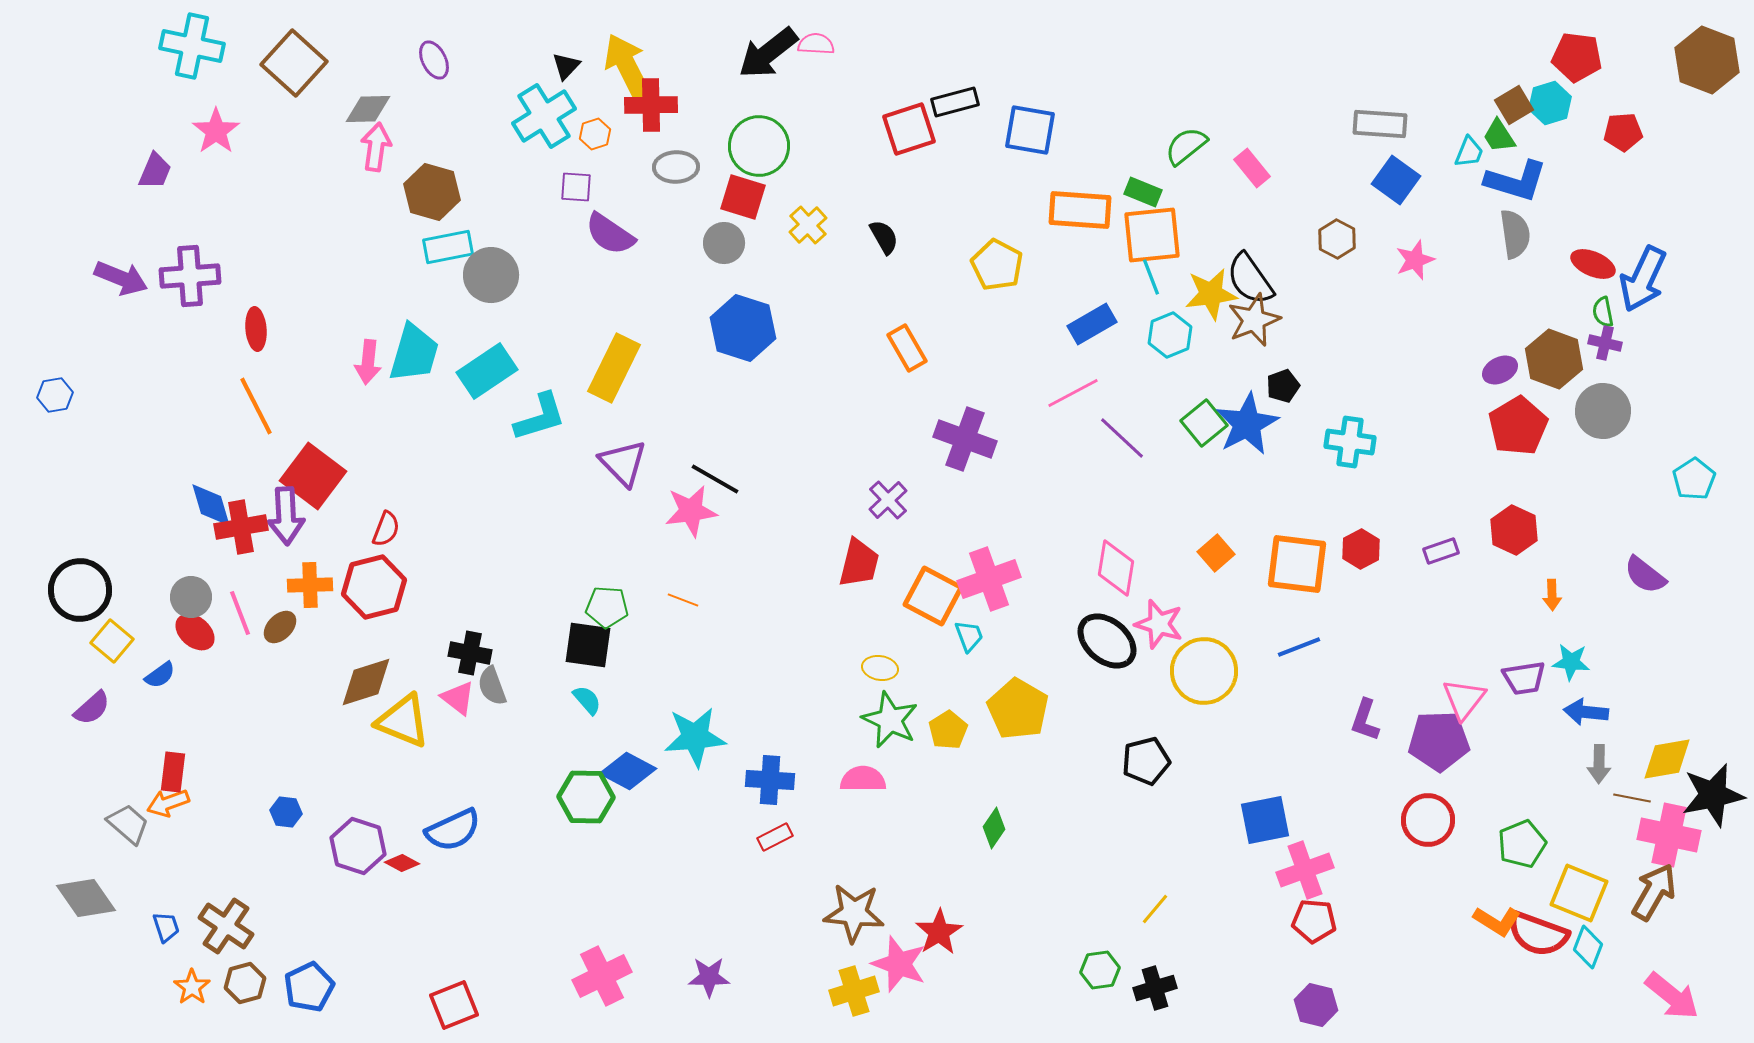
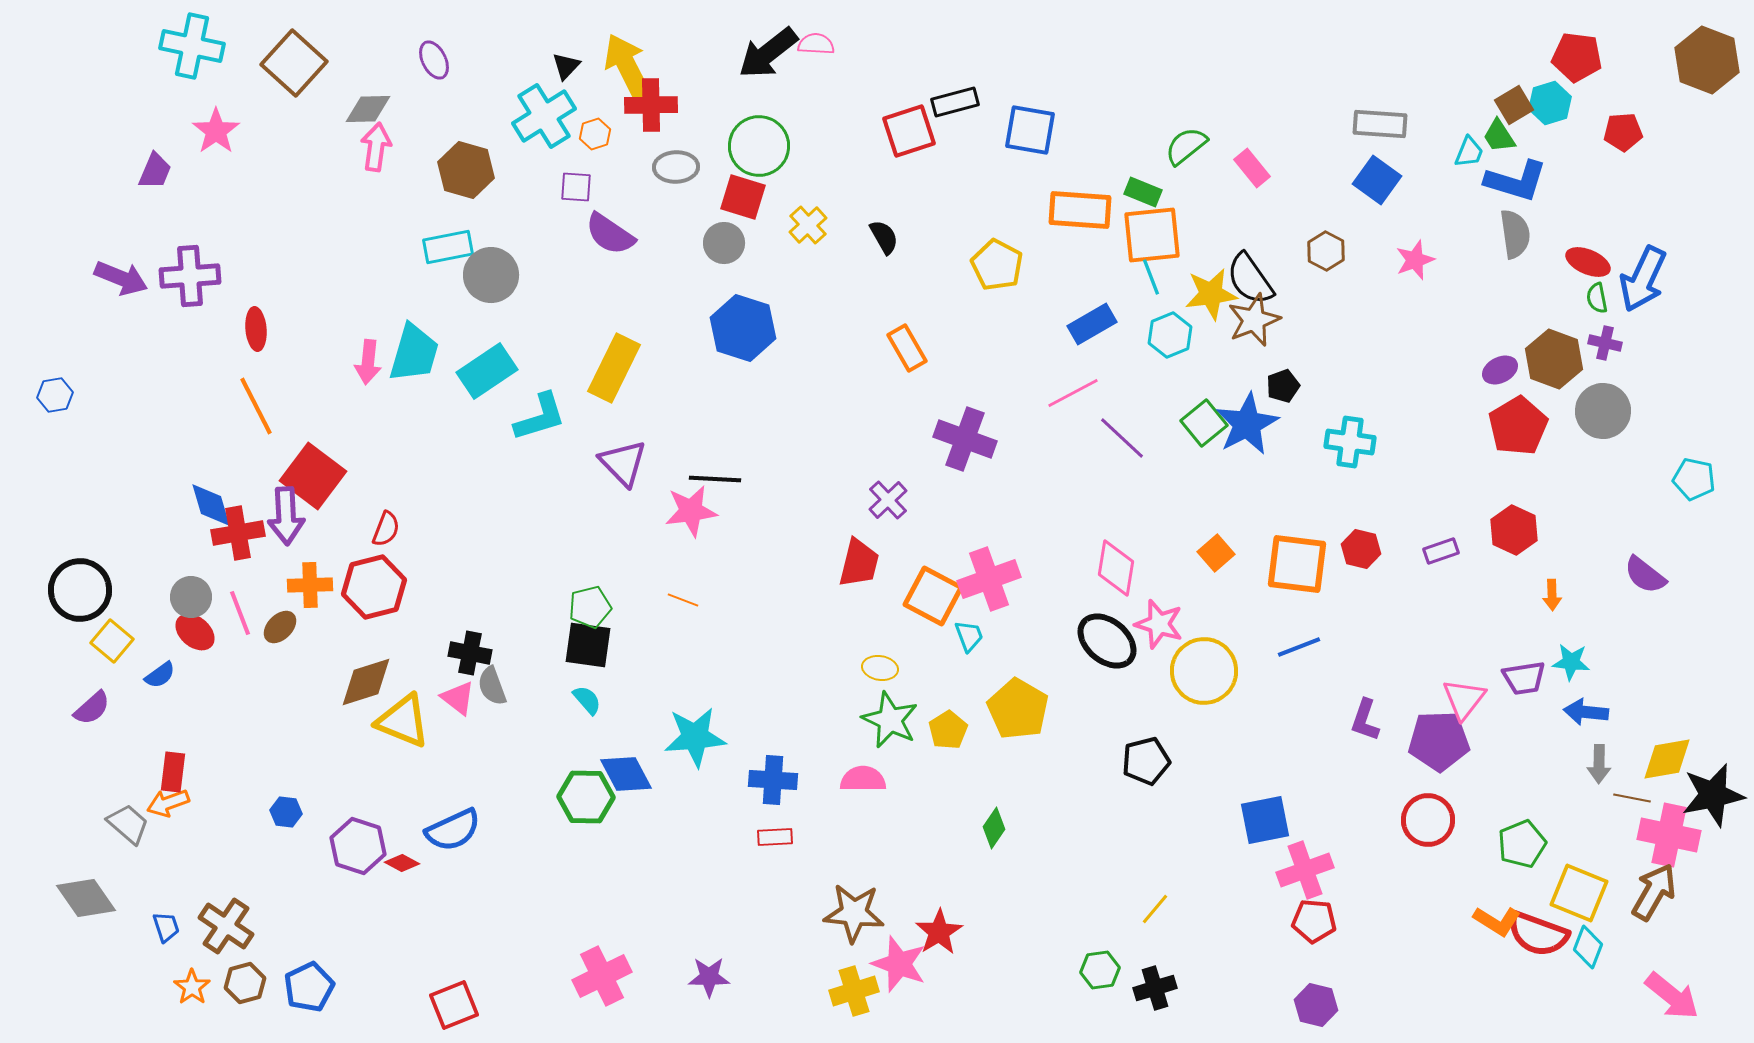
red square at (909, 129): moved 2 px down
blue square at (1396, 180): moved 19 px left
brown hexagon at (432, 192): moved 34 px right, 22 px up
brown hexagon at (1337, 239): moved 11 px left, 12 px down
red ellipse at (1593, 264): moved 5 px left, 2 px up
green semicircle at (1603, 312): moved 6 px left, 14 px up
black line at (715, 479): rotated 27 degrees counterclockwise
cyan pentagon at (1694, 479): rotated 27 degrees counterclockwise
red cross at (241, 527): moved 3 px left, 6 px down
red hexagon at (1361, 549): rotated 18 degrees counterclockwise
green pentagon at (607, 607): moved 17 px left; rotated 18 degrees counterclockwise
blue diamond at (628, 771): moved 2 px left, 3 px down; rotated 34 degrees clockwise
blue cross at (770, 780): moved 3 px right
red rectangle at (775, 837): rotated 24 degrees clockwise
